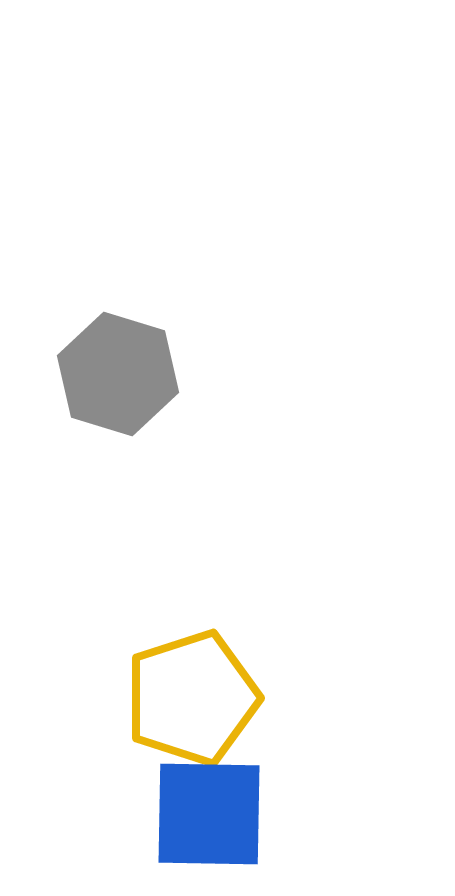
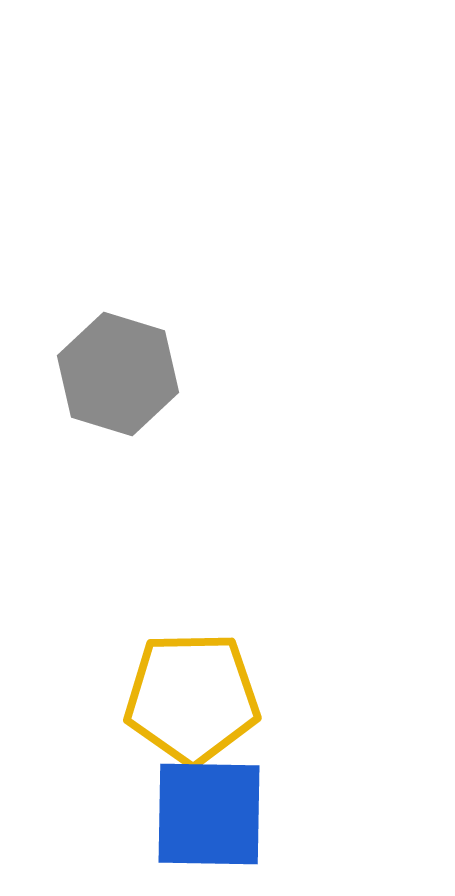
yellow pentagon: rotated 17 degrees clockwise
